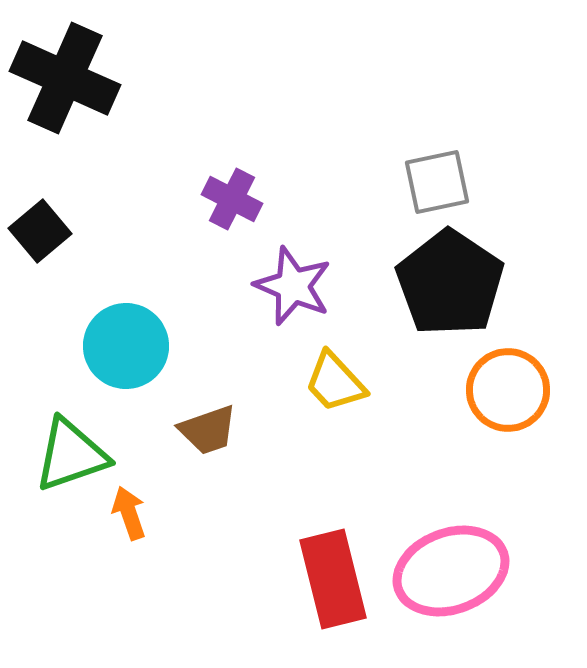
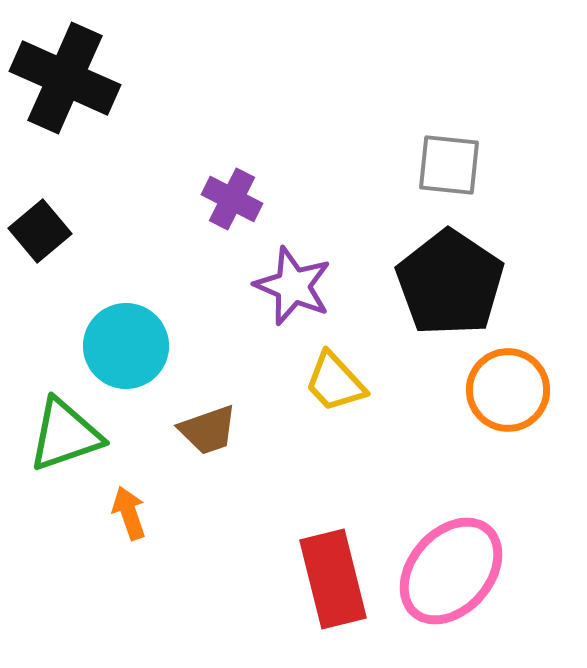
gray square: moved 12 px right, 17 px up; rotated 18 degrees clockwise
green triangle: moved 6 px left, 20 px up
pink ellipse: rotated 29 degrees counterclockwise
